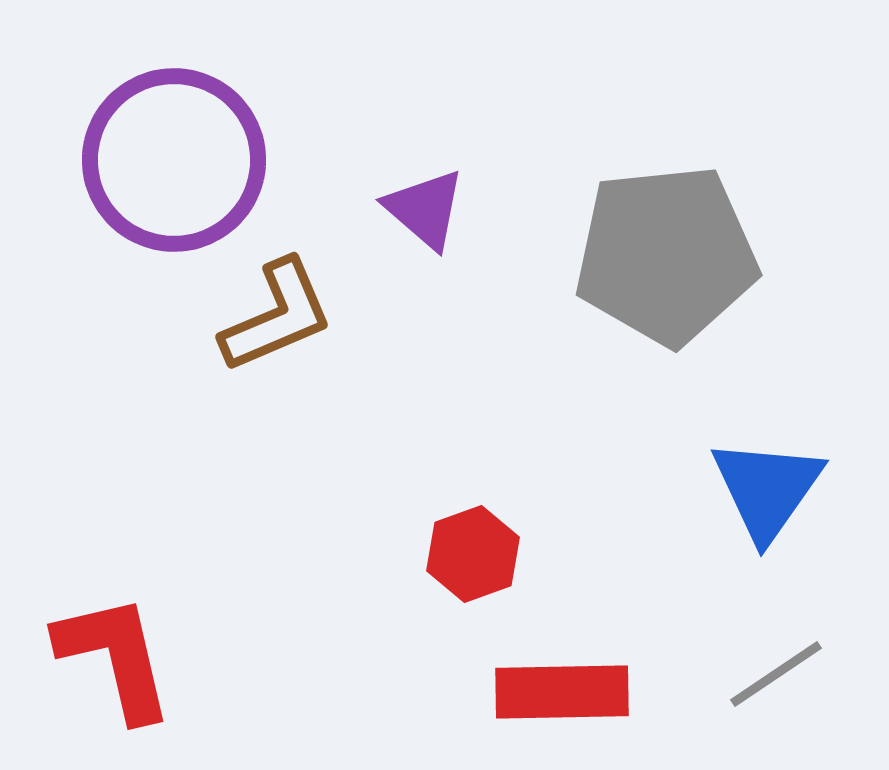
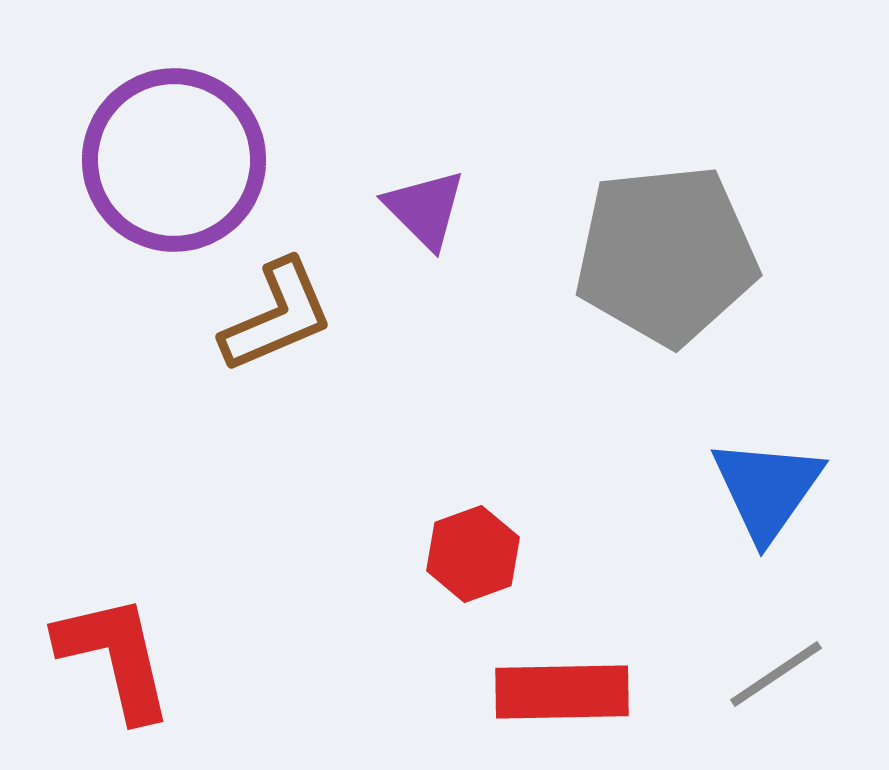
purple triangle: rotated 4 degrees clockwise
